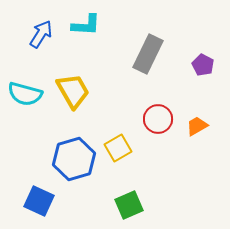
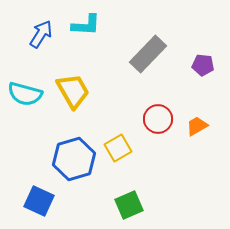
gray rectangle: rotated 18 degrees clockwise
purple pentagon: rotated 20 degrees counterclockwise
